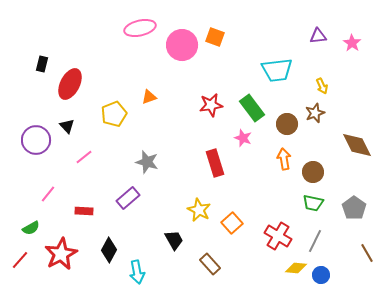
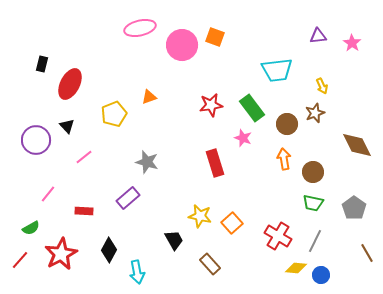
yellow star at (199, 210): moved 1 px right, 6 px down; rotated 15 degrees counterclockwise
